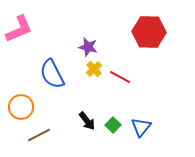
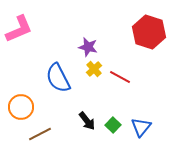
red hexagon: rotated 16 degrees clockwise
blue semicircle: moved 6 px right, 4 px down
brown line: moved 1 px right, 1 px up
